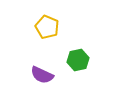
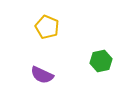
green hexagon: moved 23 px right, 1 px down
